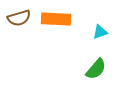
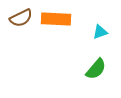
brown semicircle: moved 2 px right; rotated 10 degrees counterclockwise
